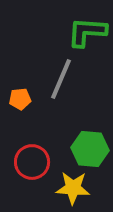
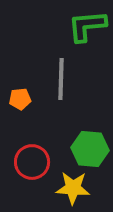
green L-shape: moved 6 px up; rotated 9 degrees counterclockwise
gray line: rotated 21 degrees counterclockwise
